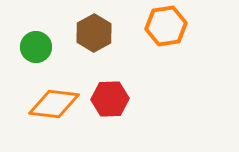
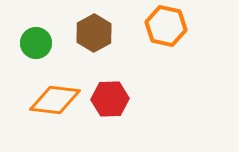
orange hexagon: rotated 21 degrees clockwise
green circle: moved 4 px up
orange diamond: moved 1 px right, 4 px up
